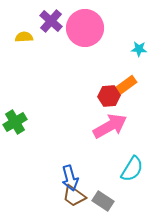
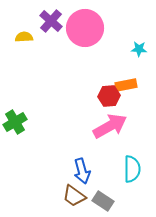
orange rectangle: rotated 25 degrees clockwise
cyan semicircle: rotated 32 degrees counterclockwise
blue arrow: moved 12 px right, 7 px up
